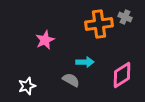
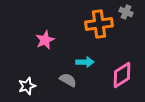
gray cross: moved 1 px right, 5 px up
gray semicircle: moved 3 px left
